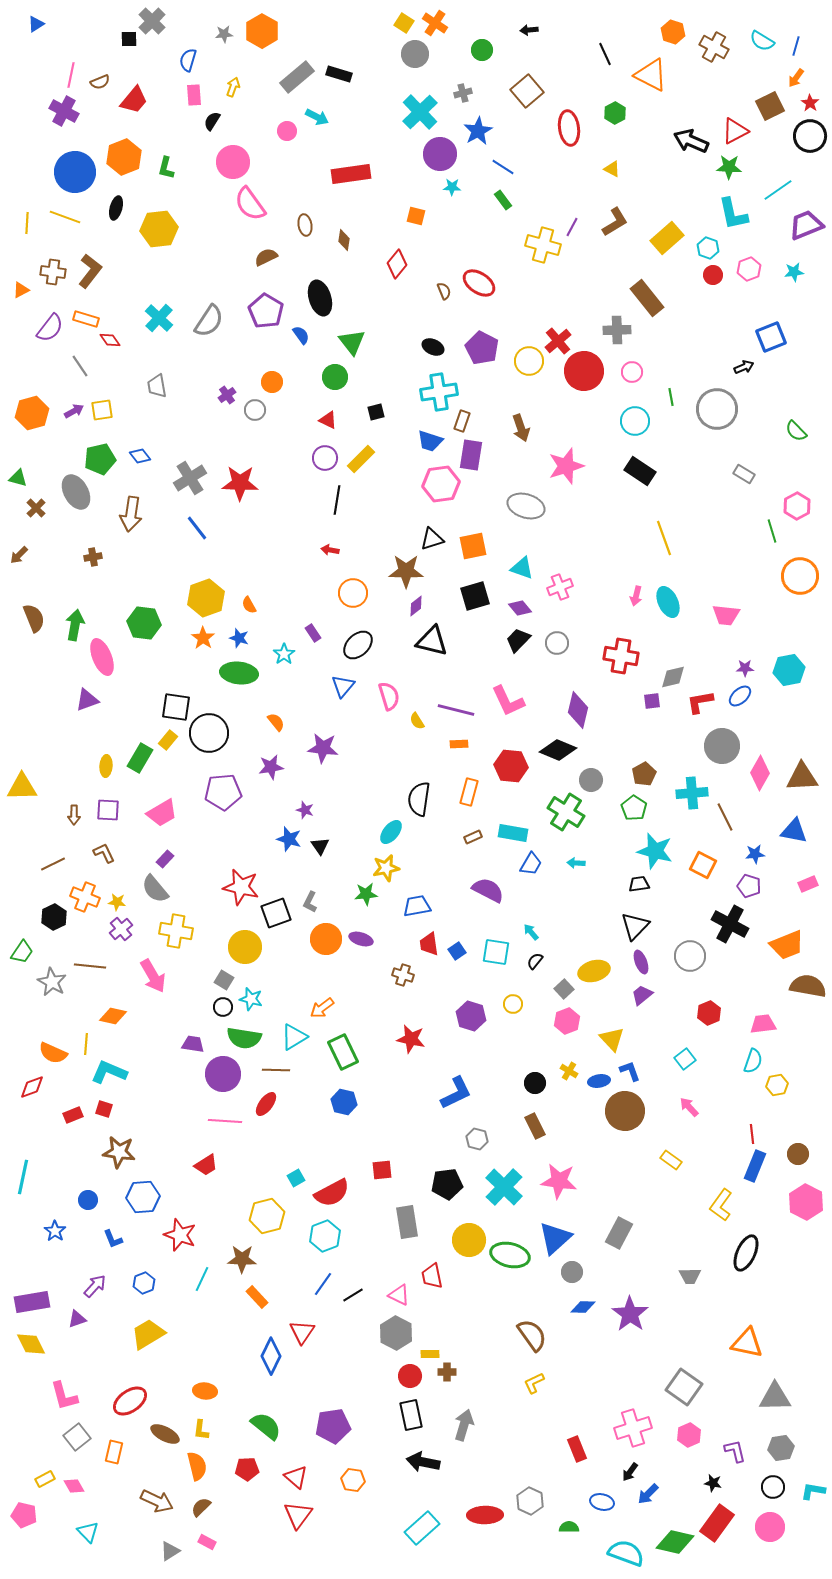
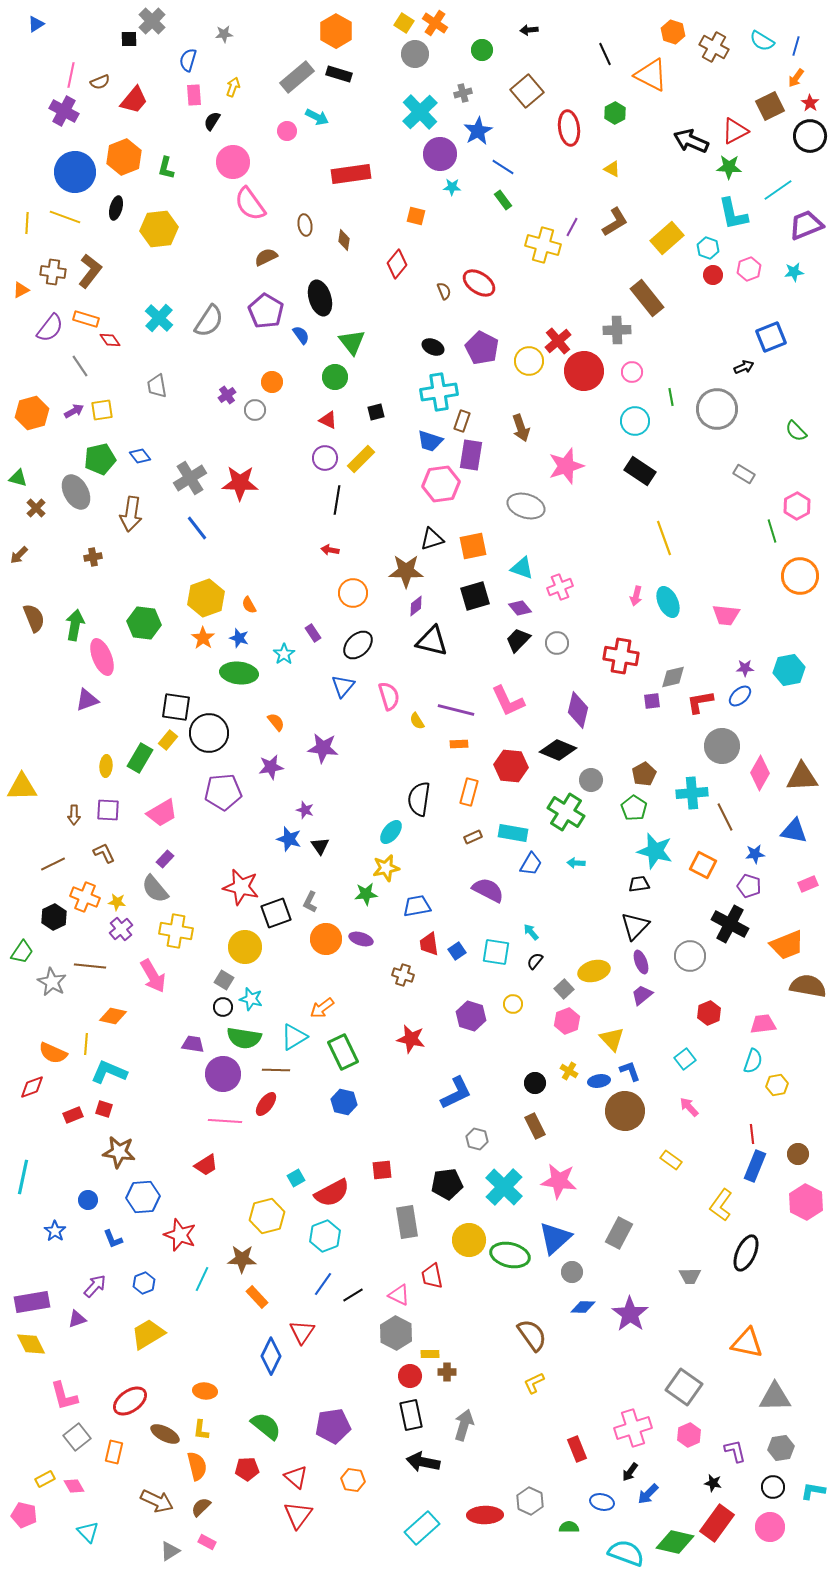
orange hexagon at (262, 31): moved 74 px right
